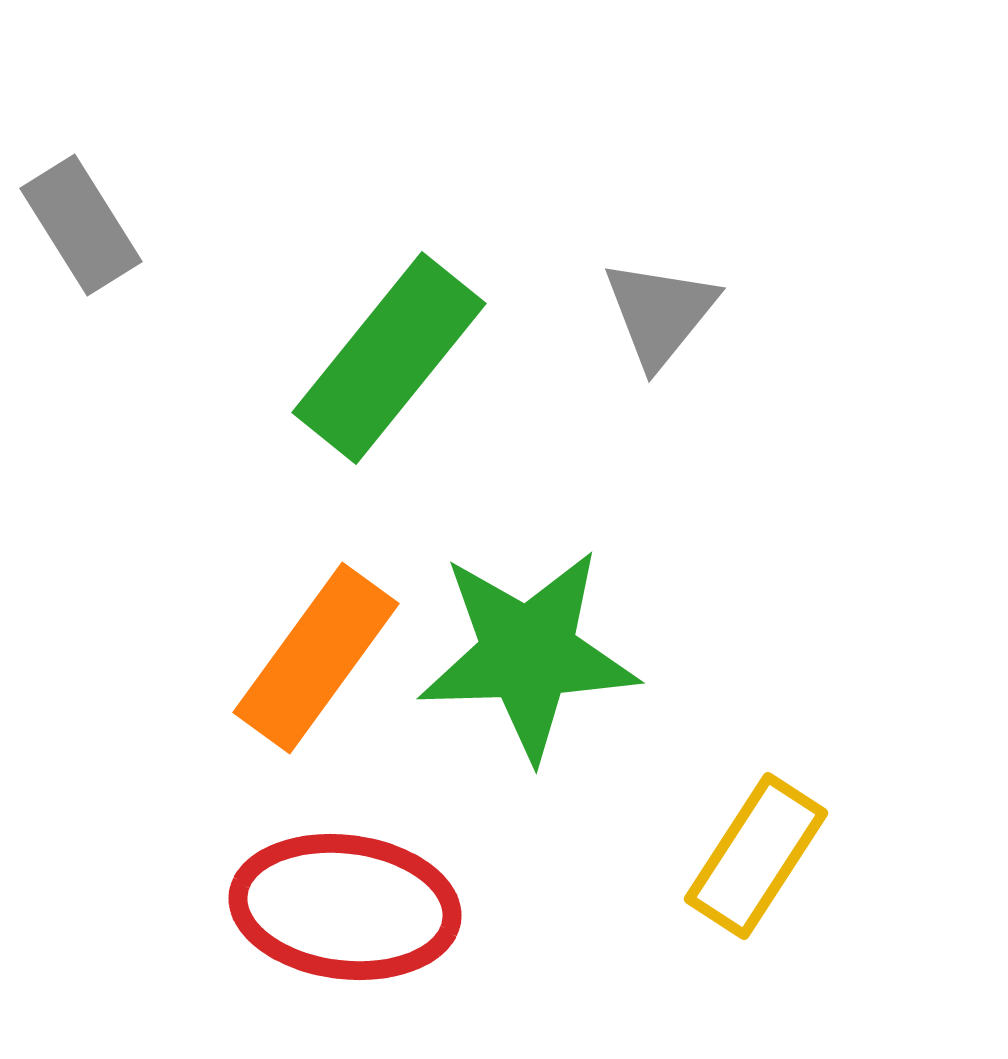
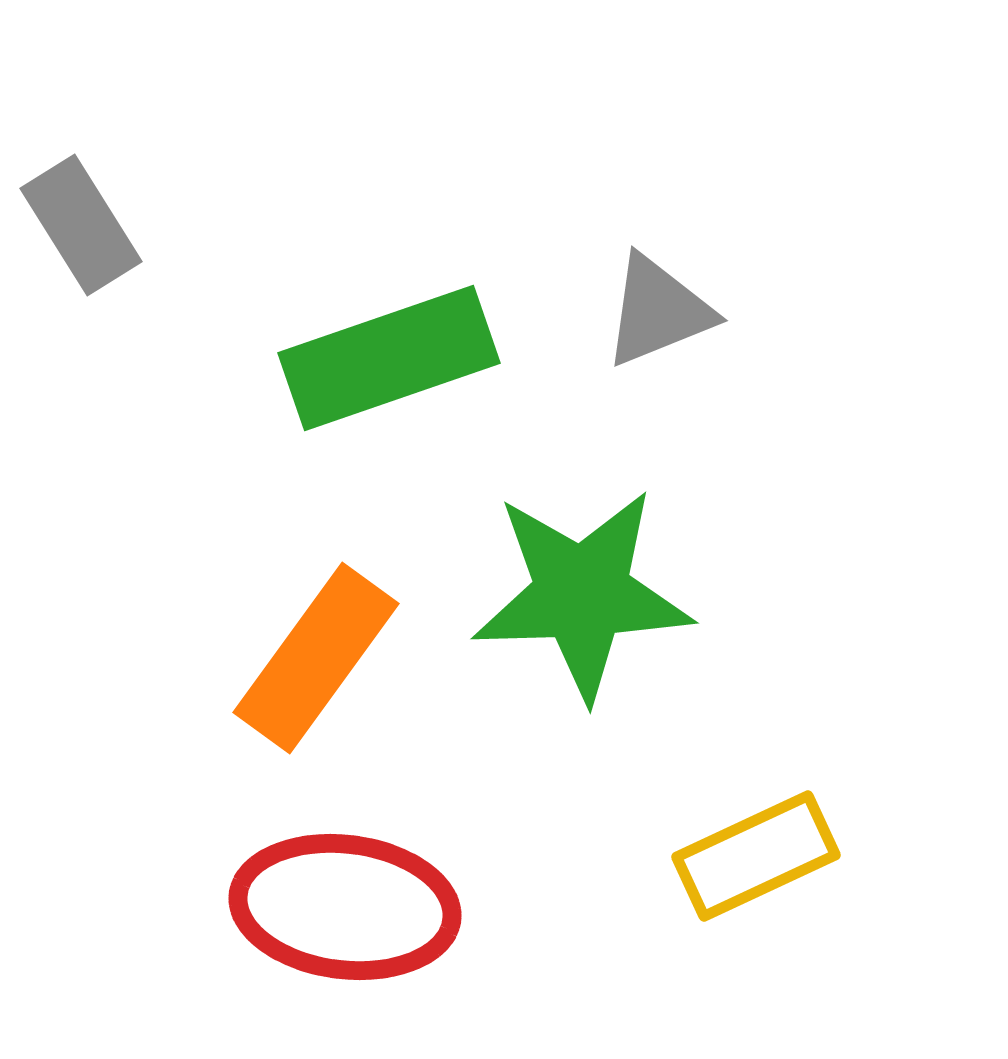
gray triangle: moved 2 px left, 2 px up; rotated 29 degrees clockwise
green rectangle: rotated 32 degrees clockwise
green star: moved 54 px right, 60 px up
yellow rectangle: rotated 32 degrees clockwise
